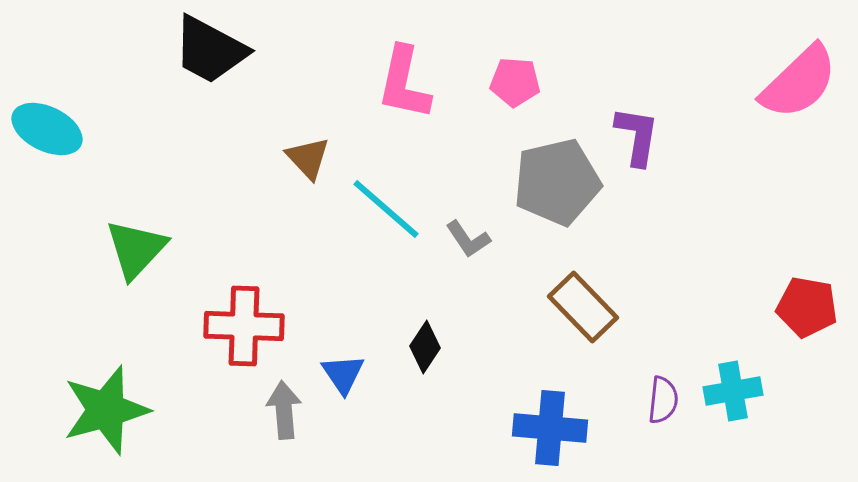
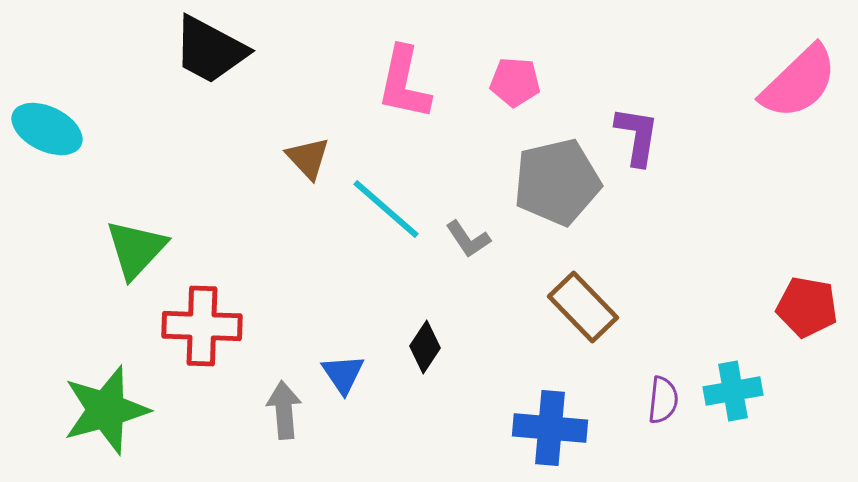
red cross: moved 42 px left
